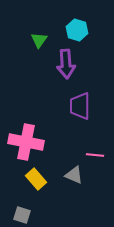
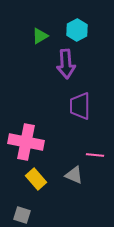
cyan hexagon: rotated 15 degrees clockwise
green triangle: moved 1 px right, 4 px up; rotated 24 degrees clockwise
